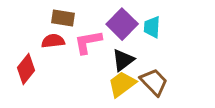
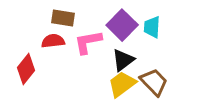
purple square: moved 1 px down
